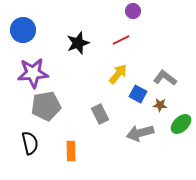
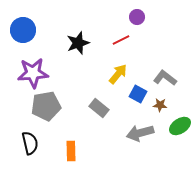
purple circle: moved 4 px right, 6 px down
gray rectangle: moved 1 px left, 6 px up; rotated 24 degrees counterclockwise
green ellipse: moved 1 px left, 2 px down; rotated 10 degrees clockwise
